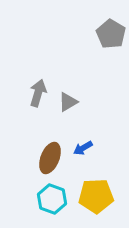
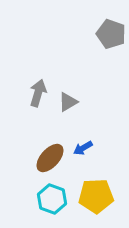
gray pentagon: rotated 12 degrees counterclockwise
brown ellipse: rotated 20 degrees clockwise
